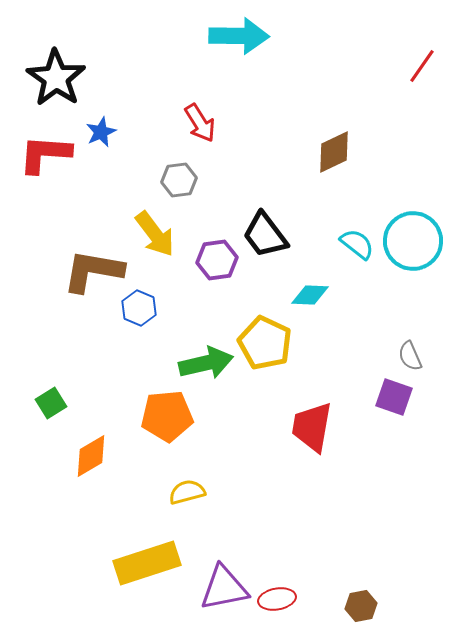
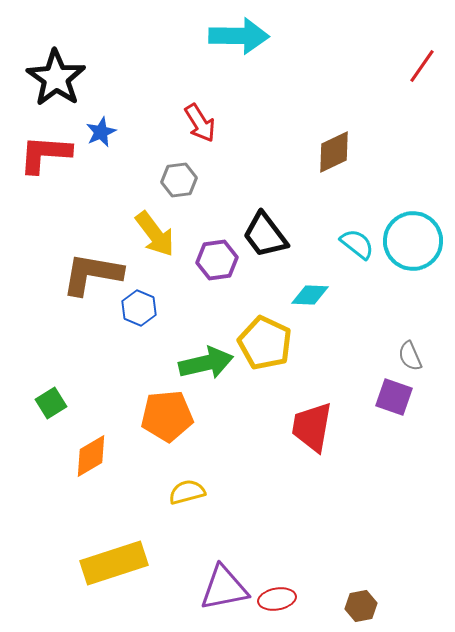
brown L-shape: moved 1 px left, 3 px down
yellow rectangle: moved 33 px left
